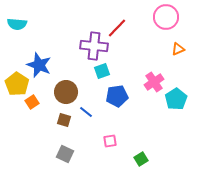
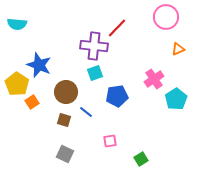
cyan square: moved 7 px left, 2 px down
pink cross: moved 3 px up
